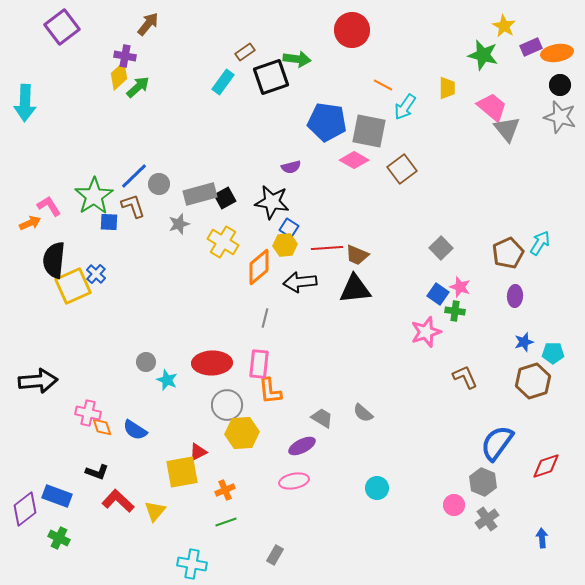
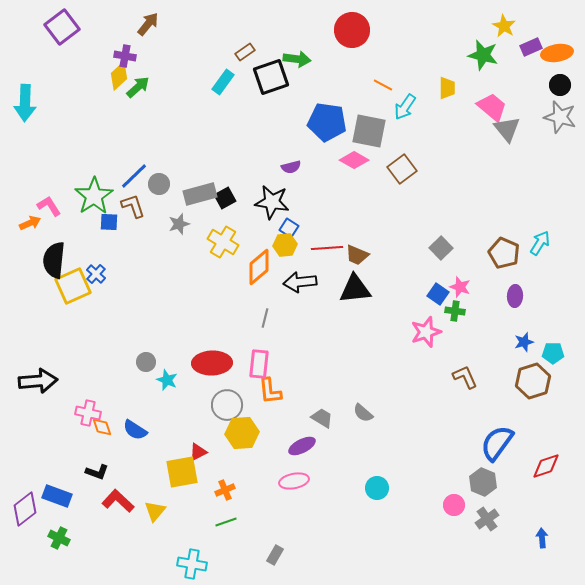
brown pentagon at (508, 253): moved 4 px left; rotated 24 degrees counterclockwise
